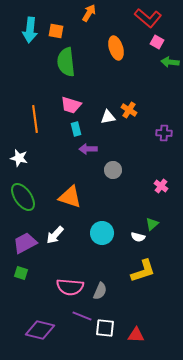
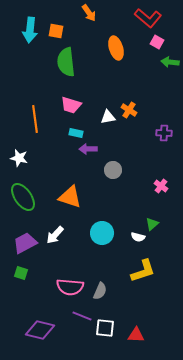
orange arrow: rotated 114 degrees clockwise
cyan rectangle: moved 4 px down; rotated 64 degrees counterclockwise
